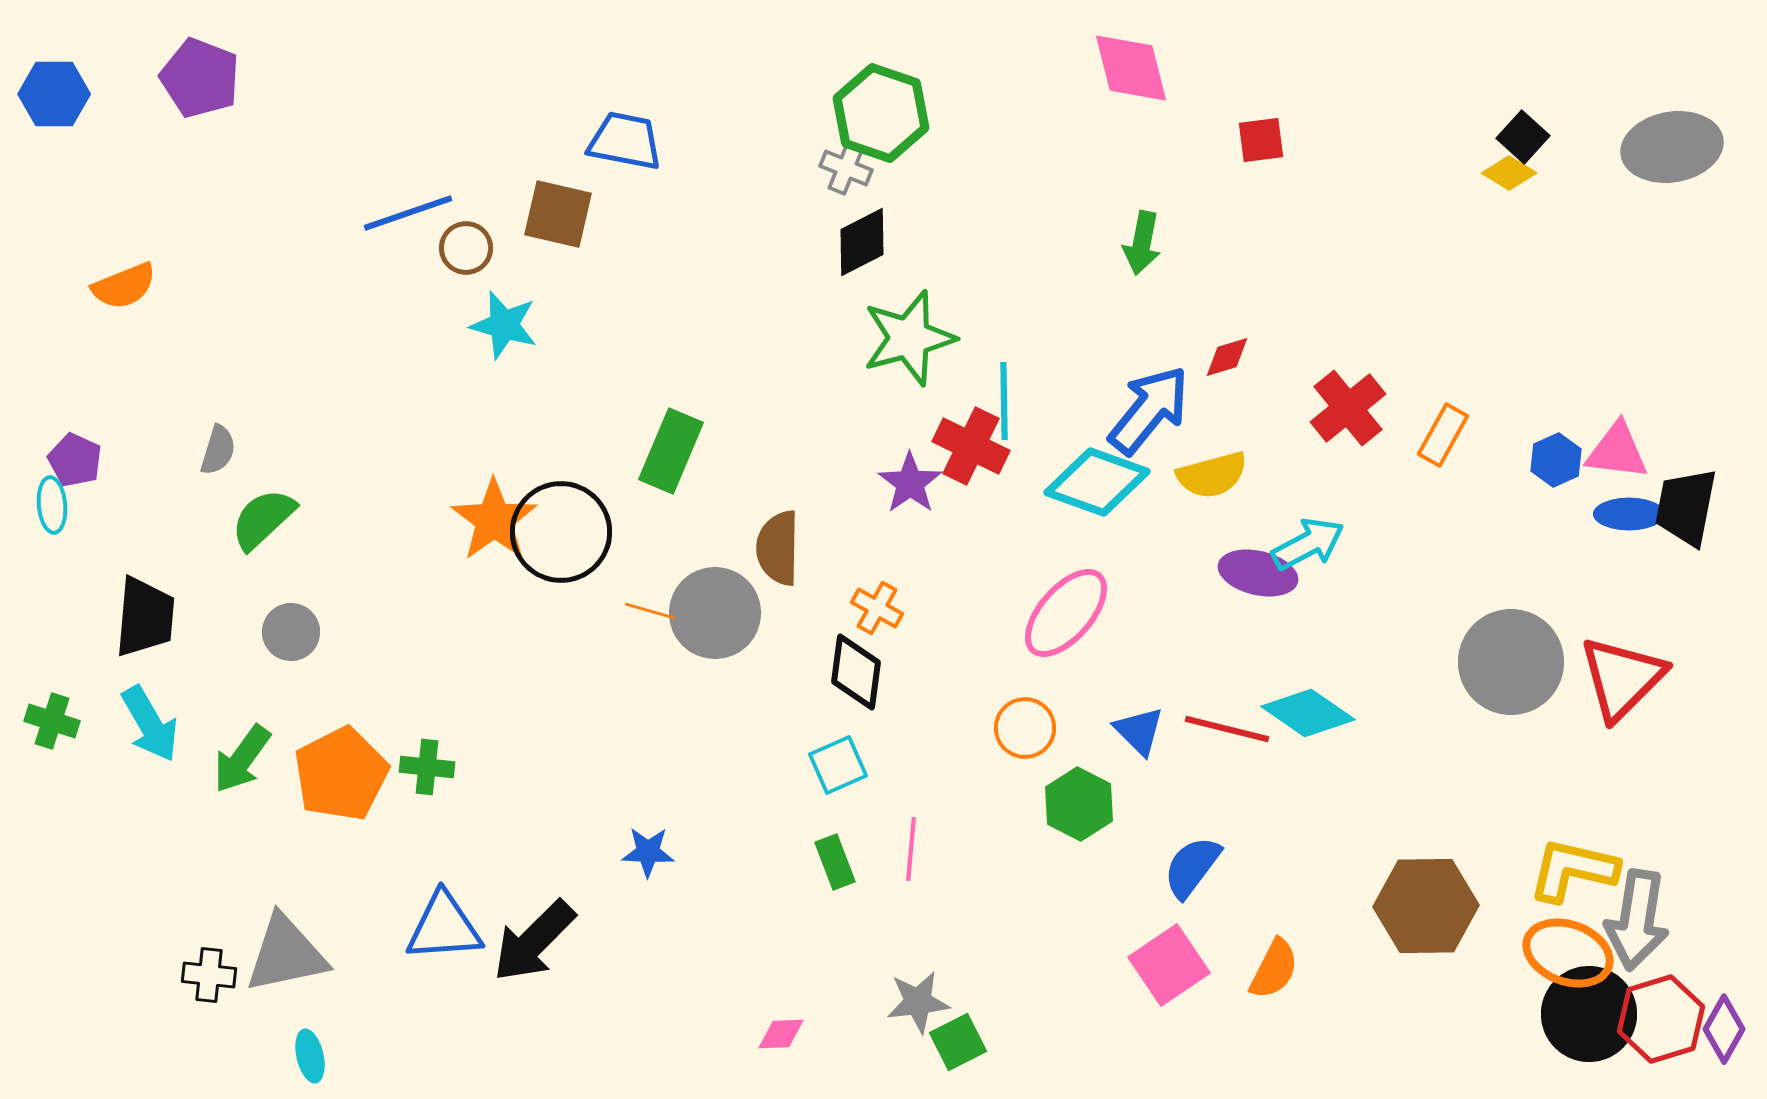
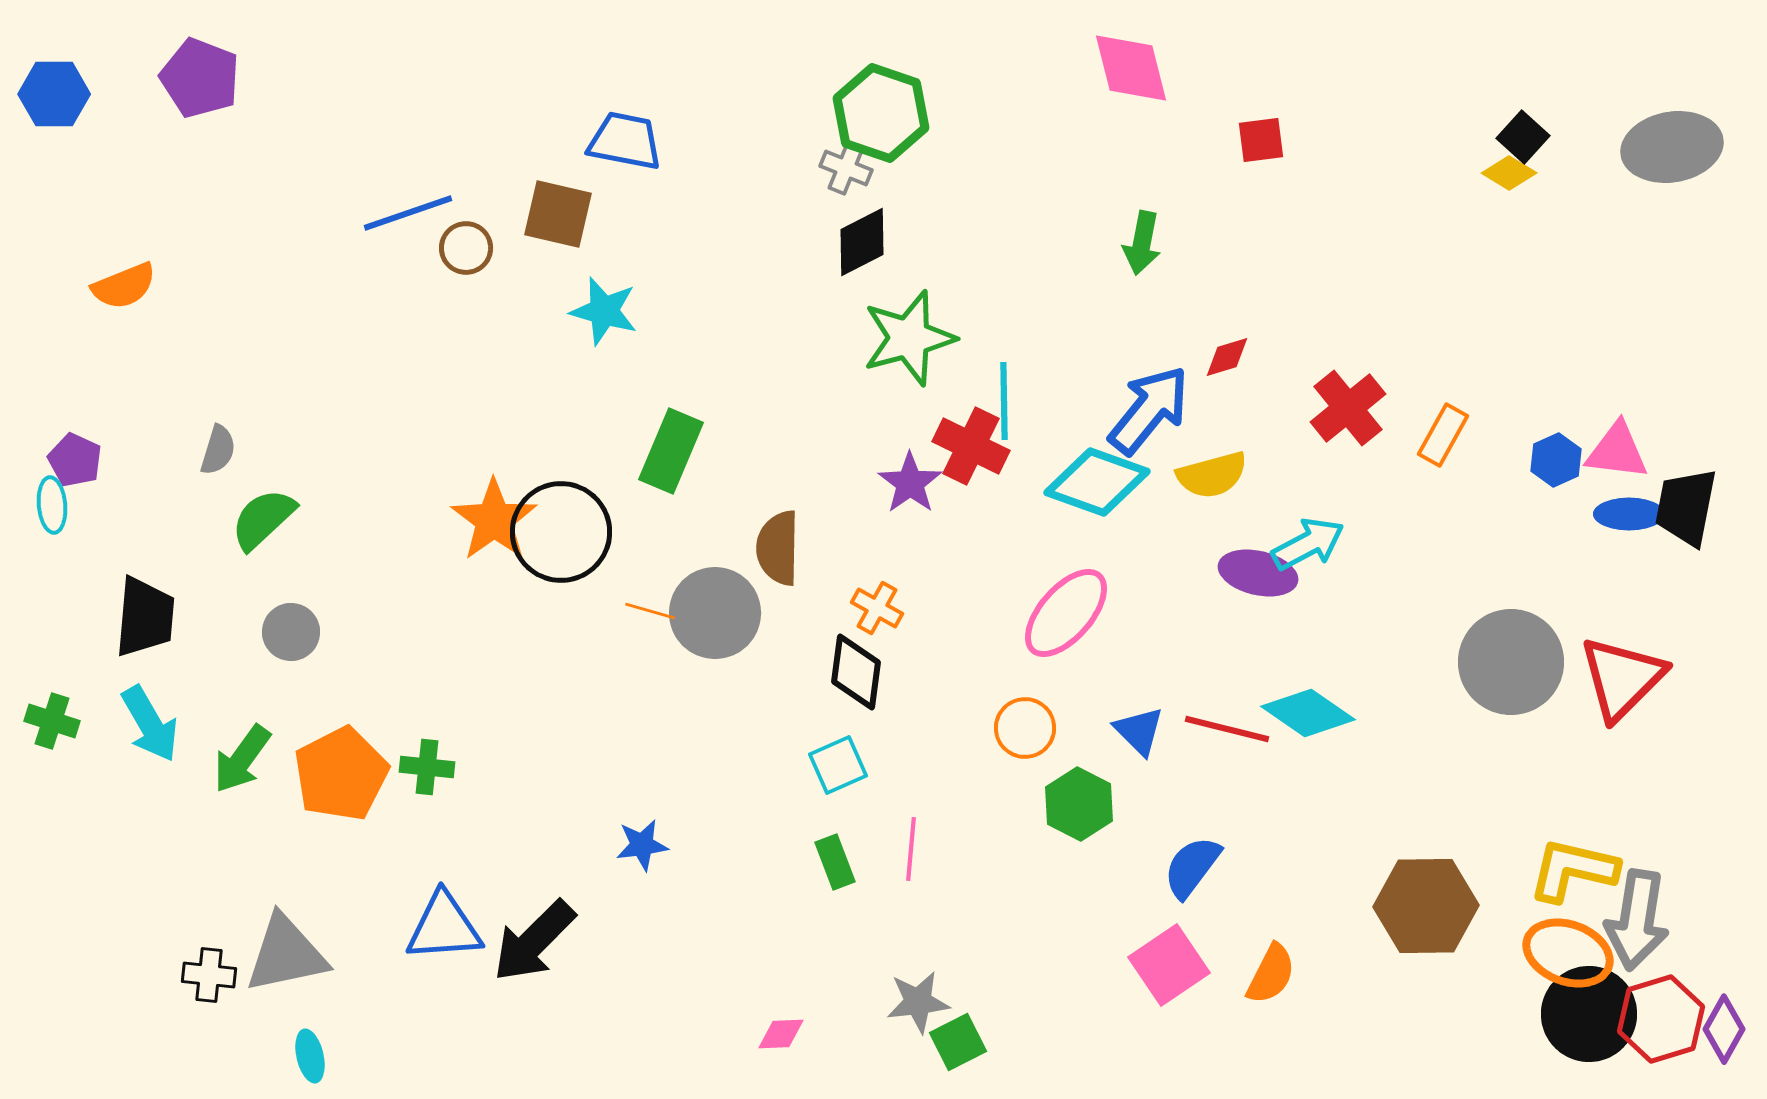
cyan star at (504, 325): moved 100 px right, 14 px up
blue star at (648, 852): moved 6 px left, 7 px up; rotated 10 degrees counterclockwise
orange semicircle at (1274, 969): moved 3 px left, 5 px down
